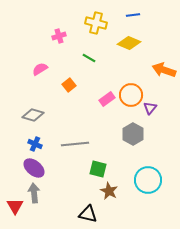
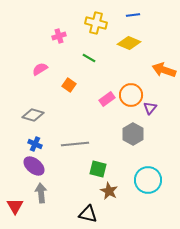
orange square: rotated 16 degrees counterclockwise
purple ellipse: moved 2 px up
gray arrow: moved 7 px right
